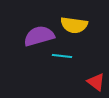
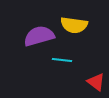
cyan line: moved 4 px down
